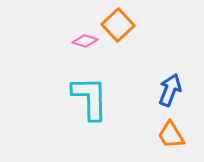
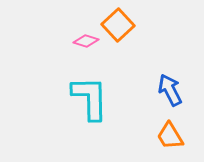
pink diamond: moved 1 px right
blue arrow: rotated 48 degrees counterclockwise
orange trapezoid: moved 1 px left, 1 px down
